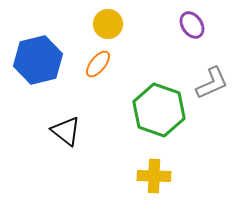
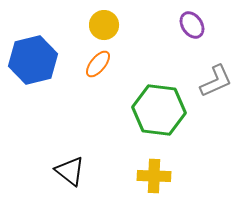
yellow circle: moved 4 px left, 1 px down
blue hexagon: moved 5 px left
gray L-shape: moved 4 px right, 2 px up
green hexagon: rotated 12 degrees counterclockwise
black triangle: moved 4 px right, 40 px down
